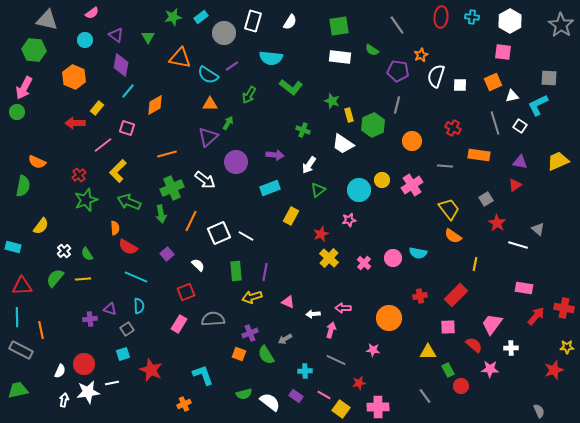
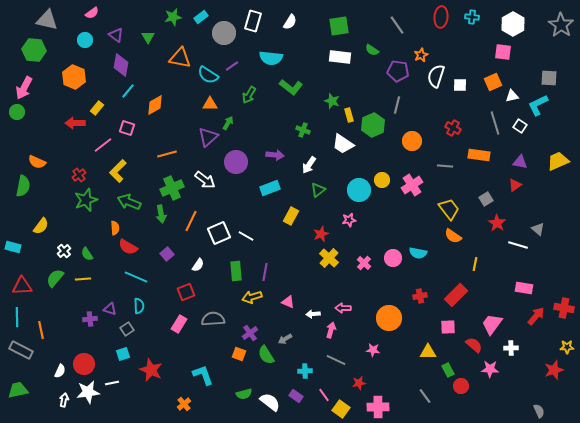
white hexagon at (510, 21): moved 3 px right, 3 px down
white semicircle at (198, 265): rotated 80 degrees clockwise
purple cross at (250, 333): rotated 14 degrees counterclockwise
pink line at (324, 395): rotated 24 degrees clockwise
orange cross at (184, 404): rotated 16 degrees counterclockwise
